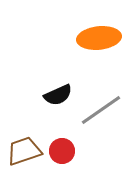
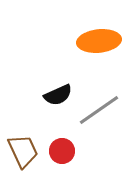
orange ellipse: moved 3 px down
gray line: moved 2 px left
brown trapezoid: moved 1 px left; rotated 84 degrees clockwise
